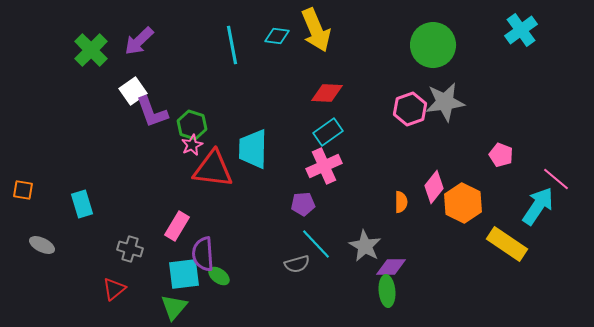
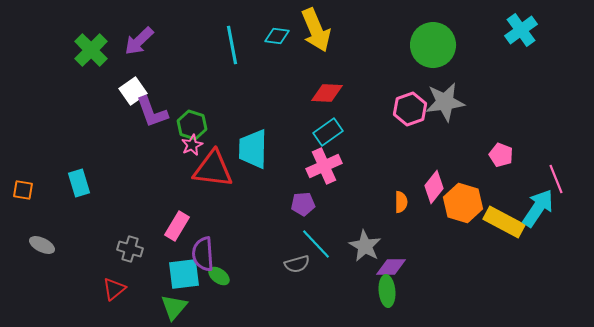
pink line at (556, 179): rotated 28 degrees clockwise
orange hexagon at (463, 203): rotated 9 degrees counterclockwise
cyan rectangle at (82, 204): moved 3 px left, 21 px up
cyan arrow at (538, 206): moved 2 px down
yellow rectangle at (507, 244): moved 3 px left, 22 px up; rotated 6 degrees counterclockwise
